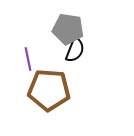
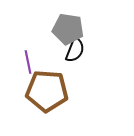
purple line: moved 3 px down
brown pentagon: moved 2 px left, 1 px down
